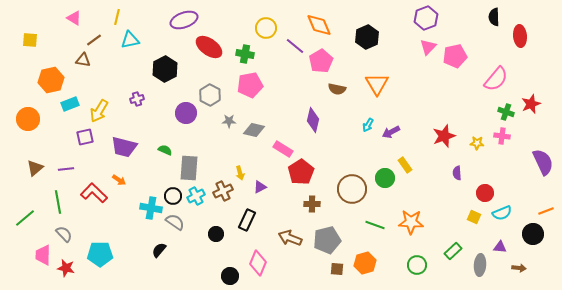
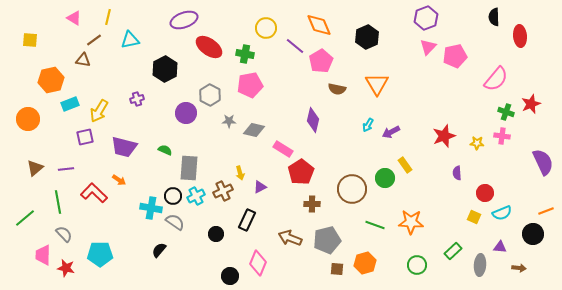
yellow line at (117, 17): moved 9 px left
